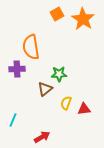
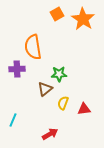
orange semicircle: moved 2 px right
yellow semicircle: moved 3 px left
red arrow: moved 8 px right, 3 px up
